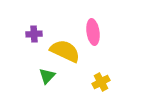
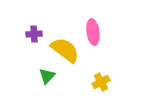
yellow semicircle: moved 1 px up; rotated 12 degrees clockwise
